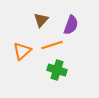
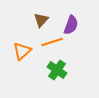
orange line: moved 3 px up
green cross: rotated 18 degrees clockwise
